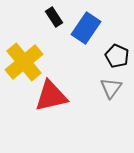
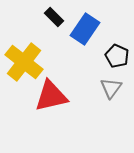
black rectangle: rotated 12 degrees counterclockwise
blue rectangle: moved 1 px left, 1 px down
yellow cross: rotated 12 degrees counterclockwise
